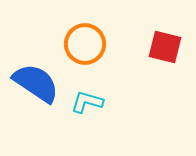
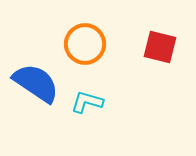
red square: moved 5 px left
